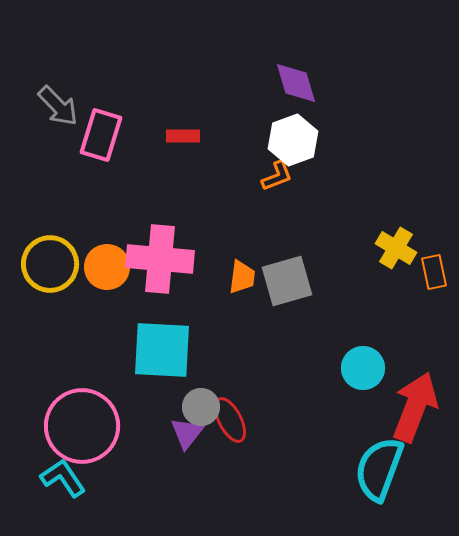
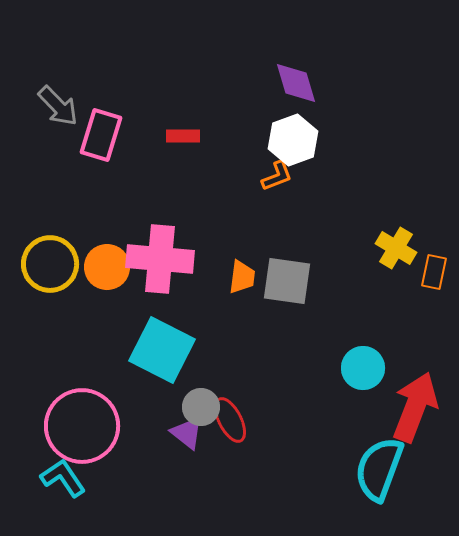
orange rectangle: rotated 24 degrees clockwise
gray square: rotated 24 degrees clockwise
cyan square: rotated 24 degrees clockwise
purple triangle: rotated 30 degrees counterclockwise
